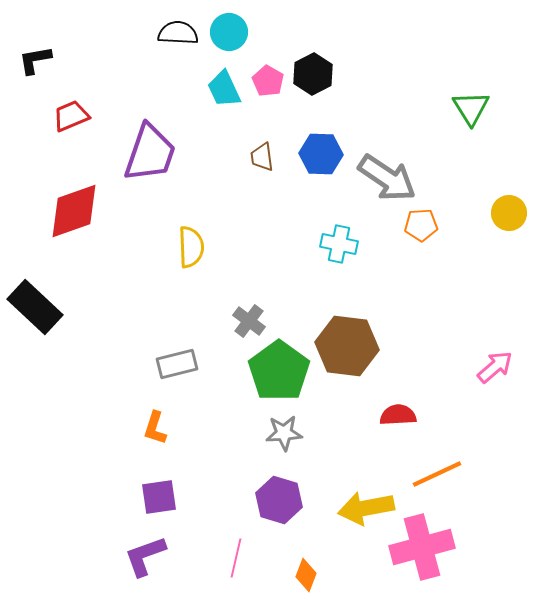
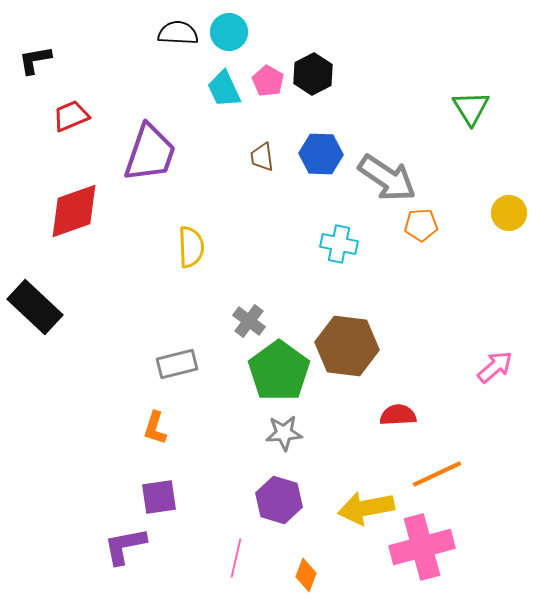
purple L-shape: moved 20 px left, 10 px up; rotated 9 degrees clockwise
